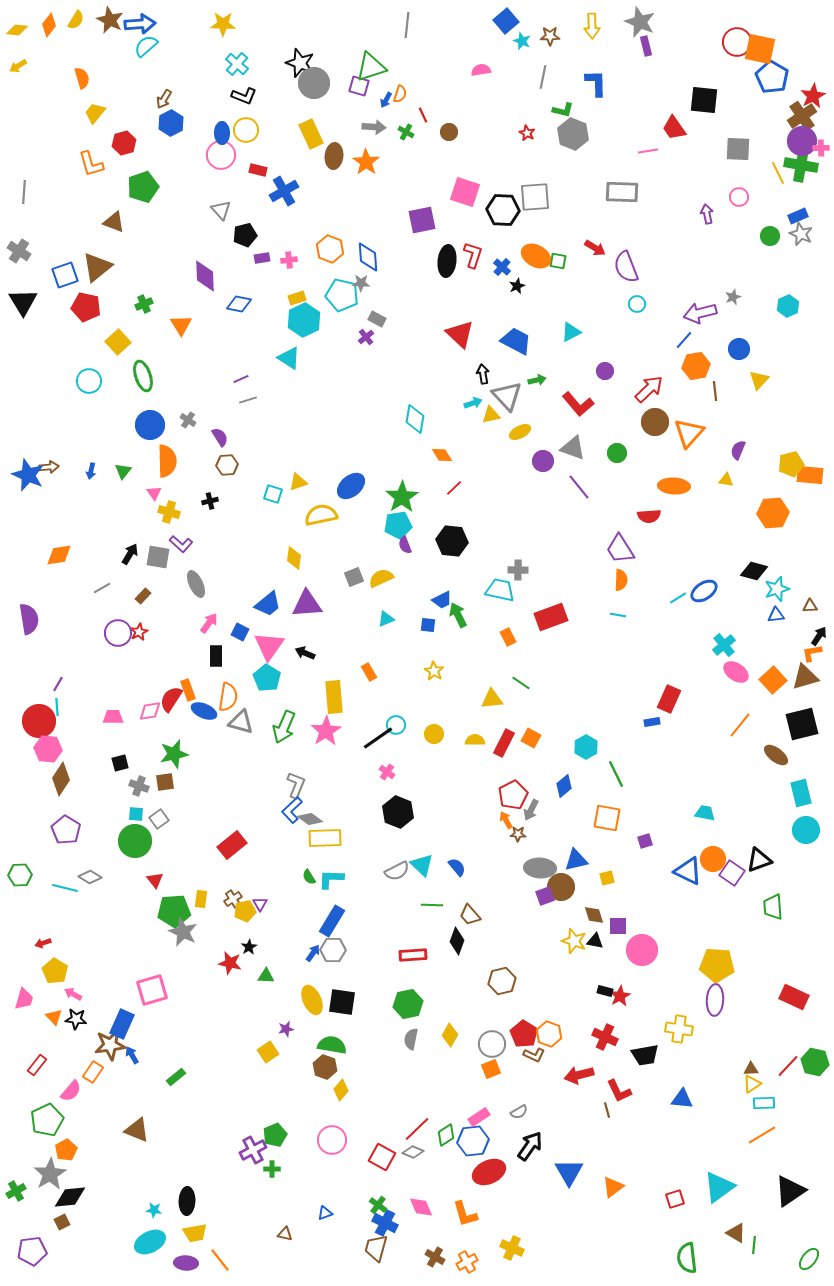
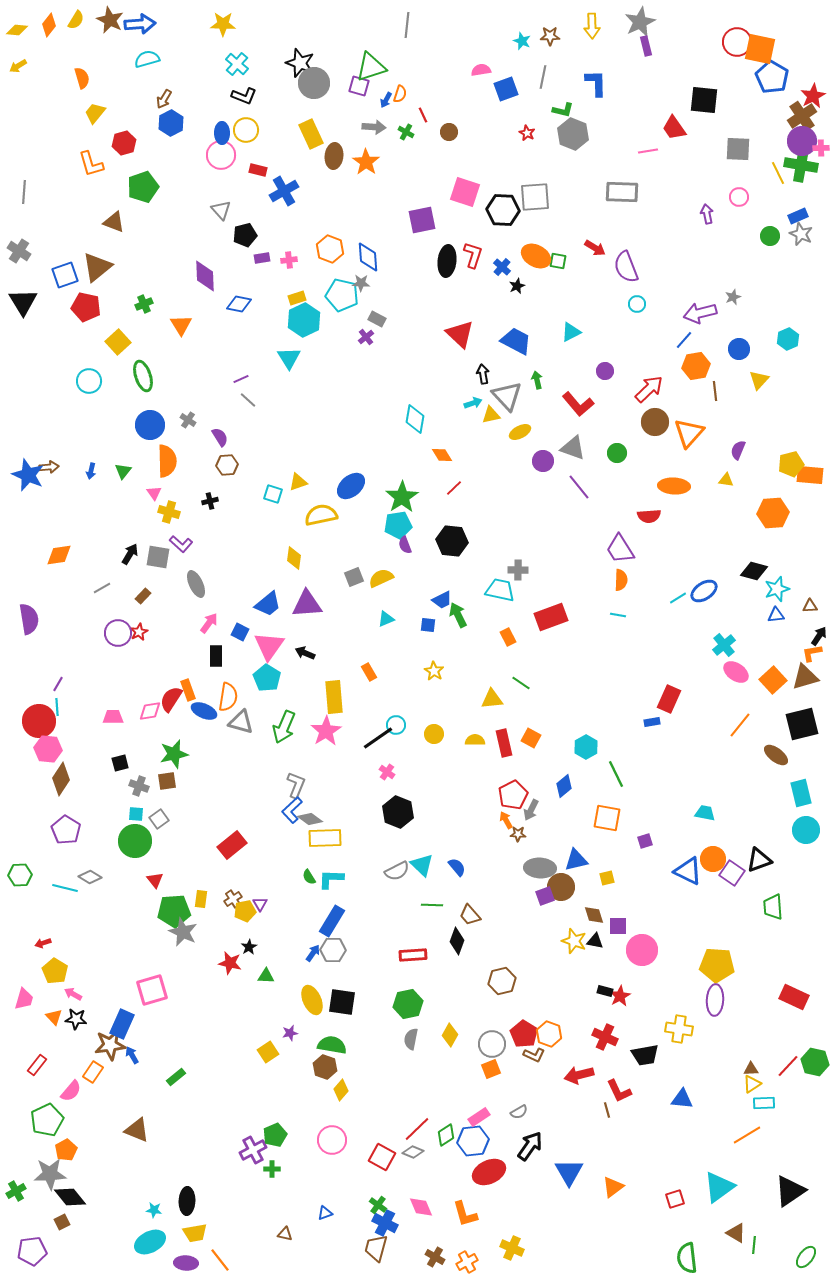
blue square at (506, 21): moved 68 px down; rotated 20 degrees clockwise
gray star at (640, 22): rotated 24 degrees clockwise
cyan semicircle at (146, 46): moved 1 px right, 13 px down; rotated 25 degrees clockwise
cyan hexagon at (788, 306): moved 33 px down
cyan triangle at (289, 358): rotated 25 degrees clockwise
green arrow at (537, 380): rotated 90 degrees counterclockwise
gray line at (248, 400): rotated 60 degrees clockwise
red rectangle at (504, 743): rotated 40 degrees counterclockwise
brown square at (165, 782): moved 2 px right, 1 px up
purple star at (286, 1029): moved 4 px right, 4 px down
orange line at (762, 1135): moved 15 px left
gray star at (50, 1174): rotated 28 degrees clockwise
black diamond at (70, 1197): rotated 56 degrees clockwise
green ellipse at (809, 1259): moved 3 px left, 2 px up
